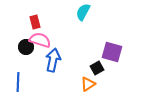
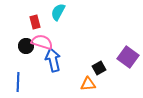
cyan semicircle: moved 25 px left
pink semicircle: moved 2 px right, 2 px down
black circle: moved 1 px up
purple square: moved 16 px right, 5 px down; rotated 20 degrees clockwise
blue arrow: rotated 25 degrees counterclockwise
black square: moved 2 px right
orange triangle: rotated 28 degrees clockwise
